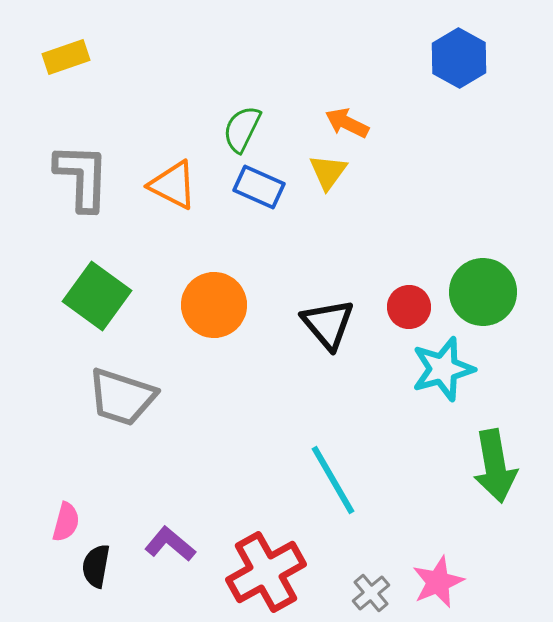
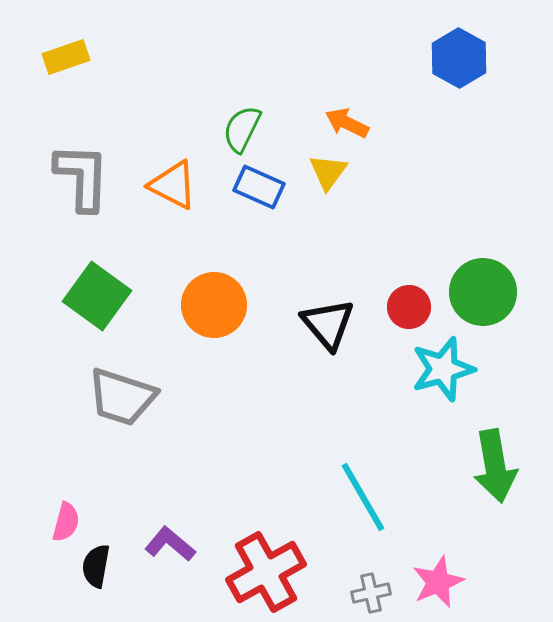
cyan line: moved 30 px right, 17 px down
gray cross: rotated 27 degrees clockwise
